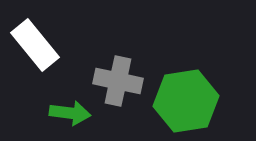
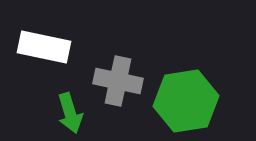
white rectangle: moved 9 px right, 2 px down; rotated 39 degrees counterclockwise
green arrow: rotated 66 degrees clockwise
